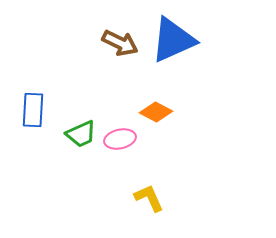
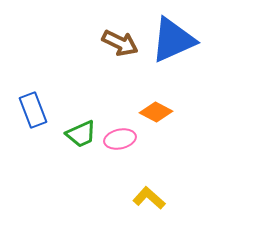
blue rectangle: rotated 24 degrees counterclockwise
yellow L-shape: rotated 24 degrees counterclockwise
